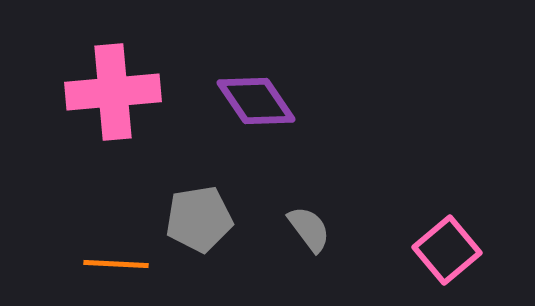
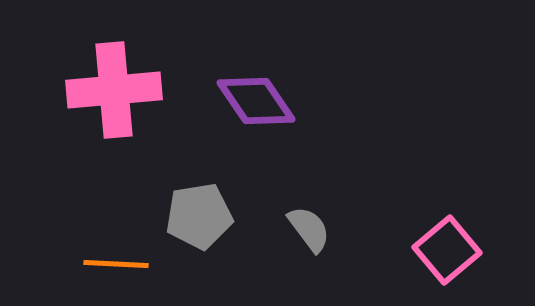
pink cross: moved 1 px right, 2 px up
gray pentagon: moved 3 px up
